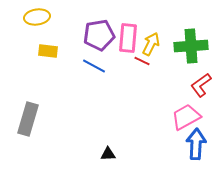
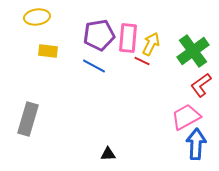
green cross: moved 2 px right, 5 px down; rotated 32 degrees counterclockwise
